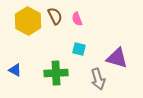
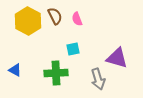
cyan square: moved 6 px left; rotated 24 degrees counterclockwise
